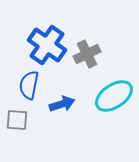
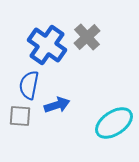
gray cross: moved 17 px up; rotated 16 degrees counterclockwise
cyan ellipse: moved 27 px down
blue arrow: moved 5 px left, 1 px down
gray square: moved 3 px right, 4 px up
